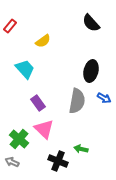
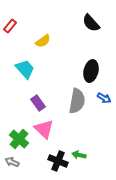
green arrow: moved 2 px left, 6 px down
